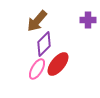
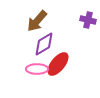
purple cross: rotated 14 degrees clockwise
purple diamond: rotated 15 degrees clockwise
pink ellipse: rotated 60 degrees clockwise
